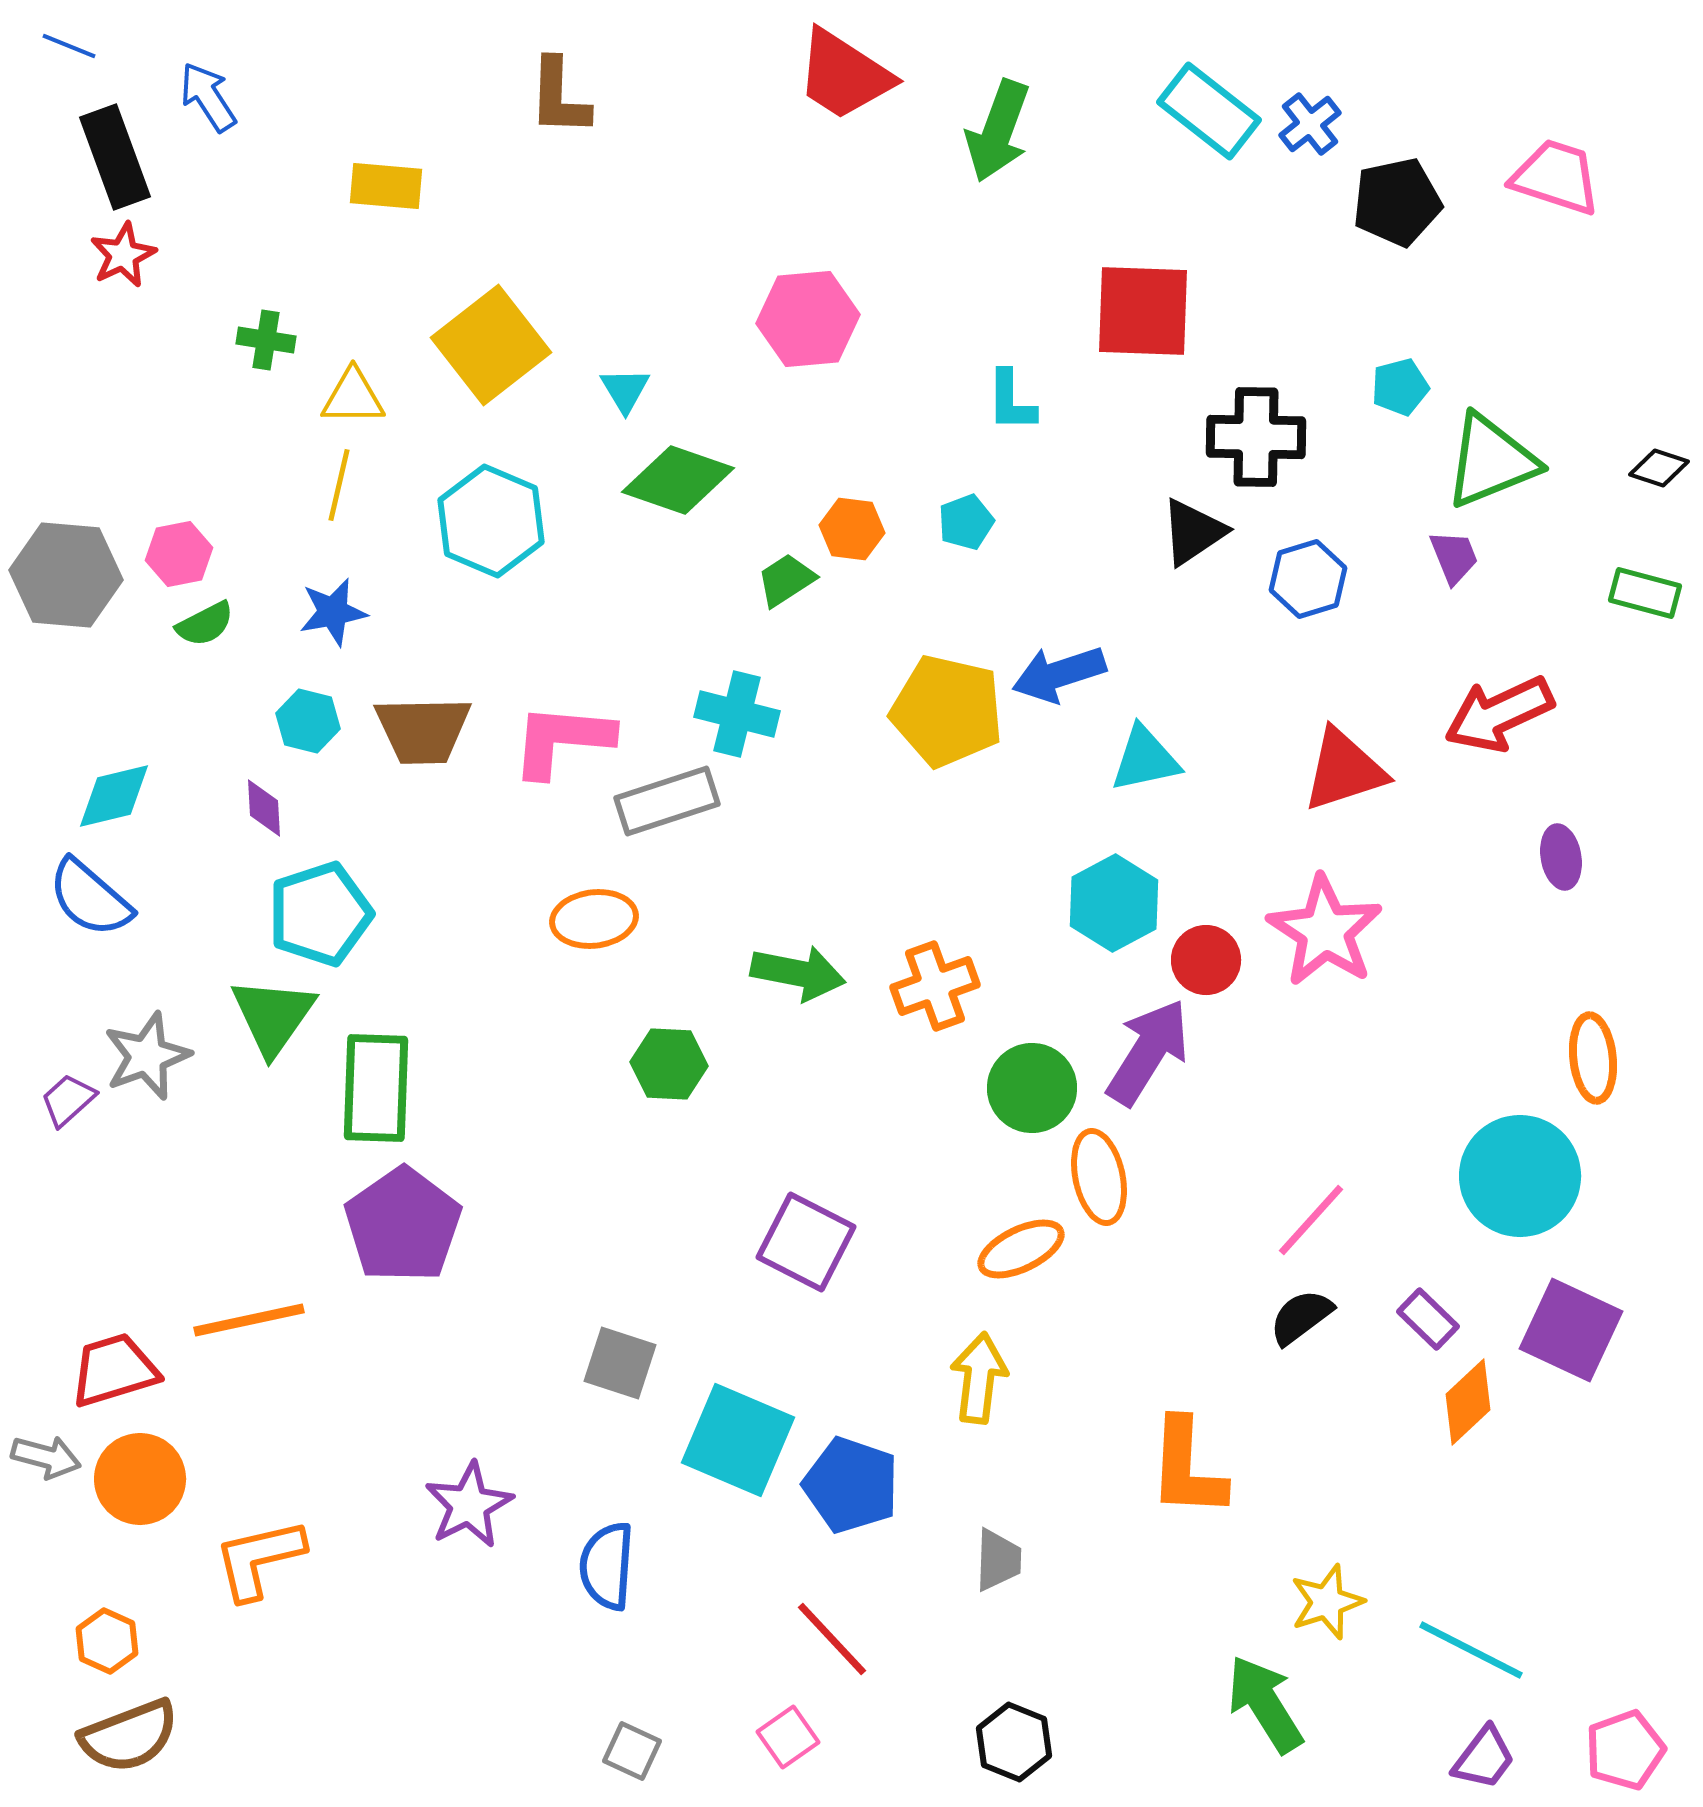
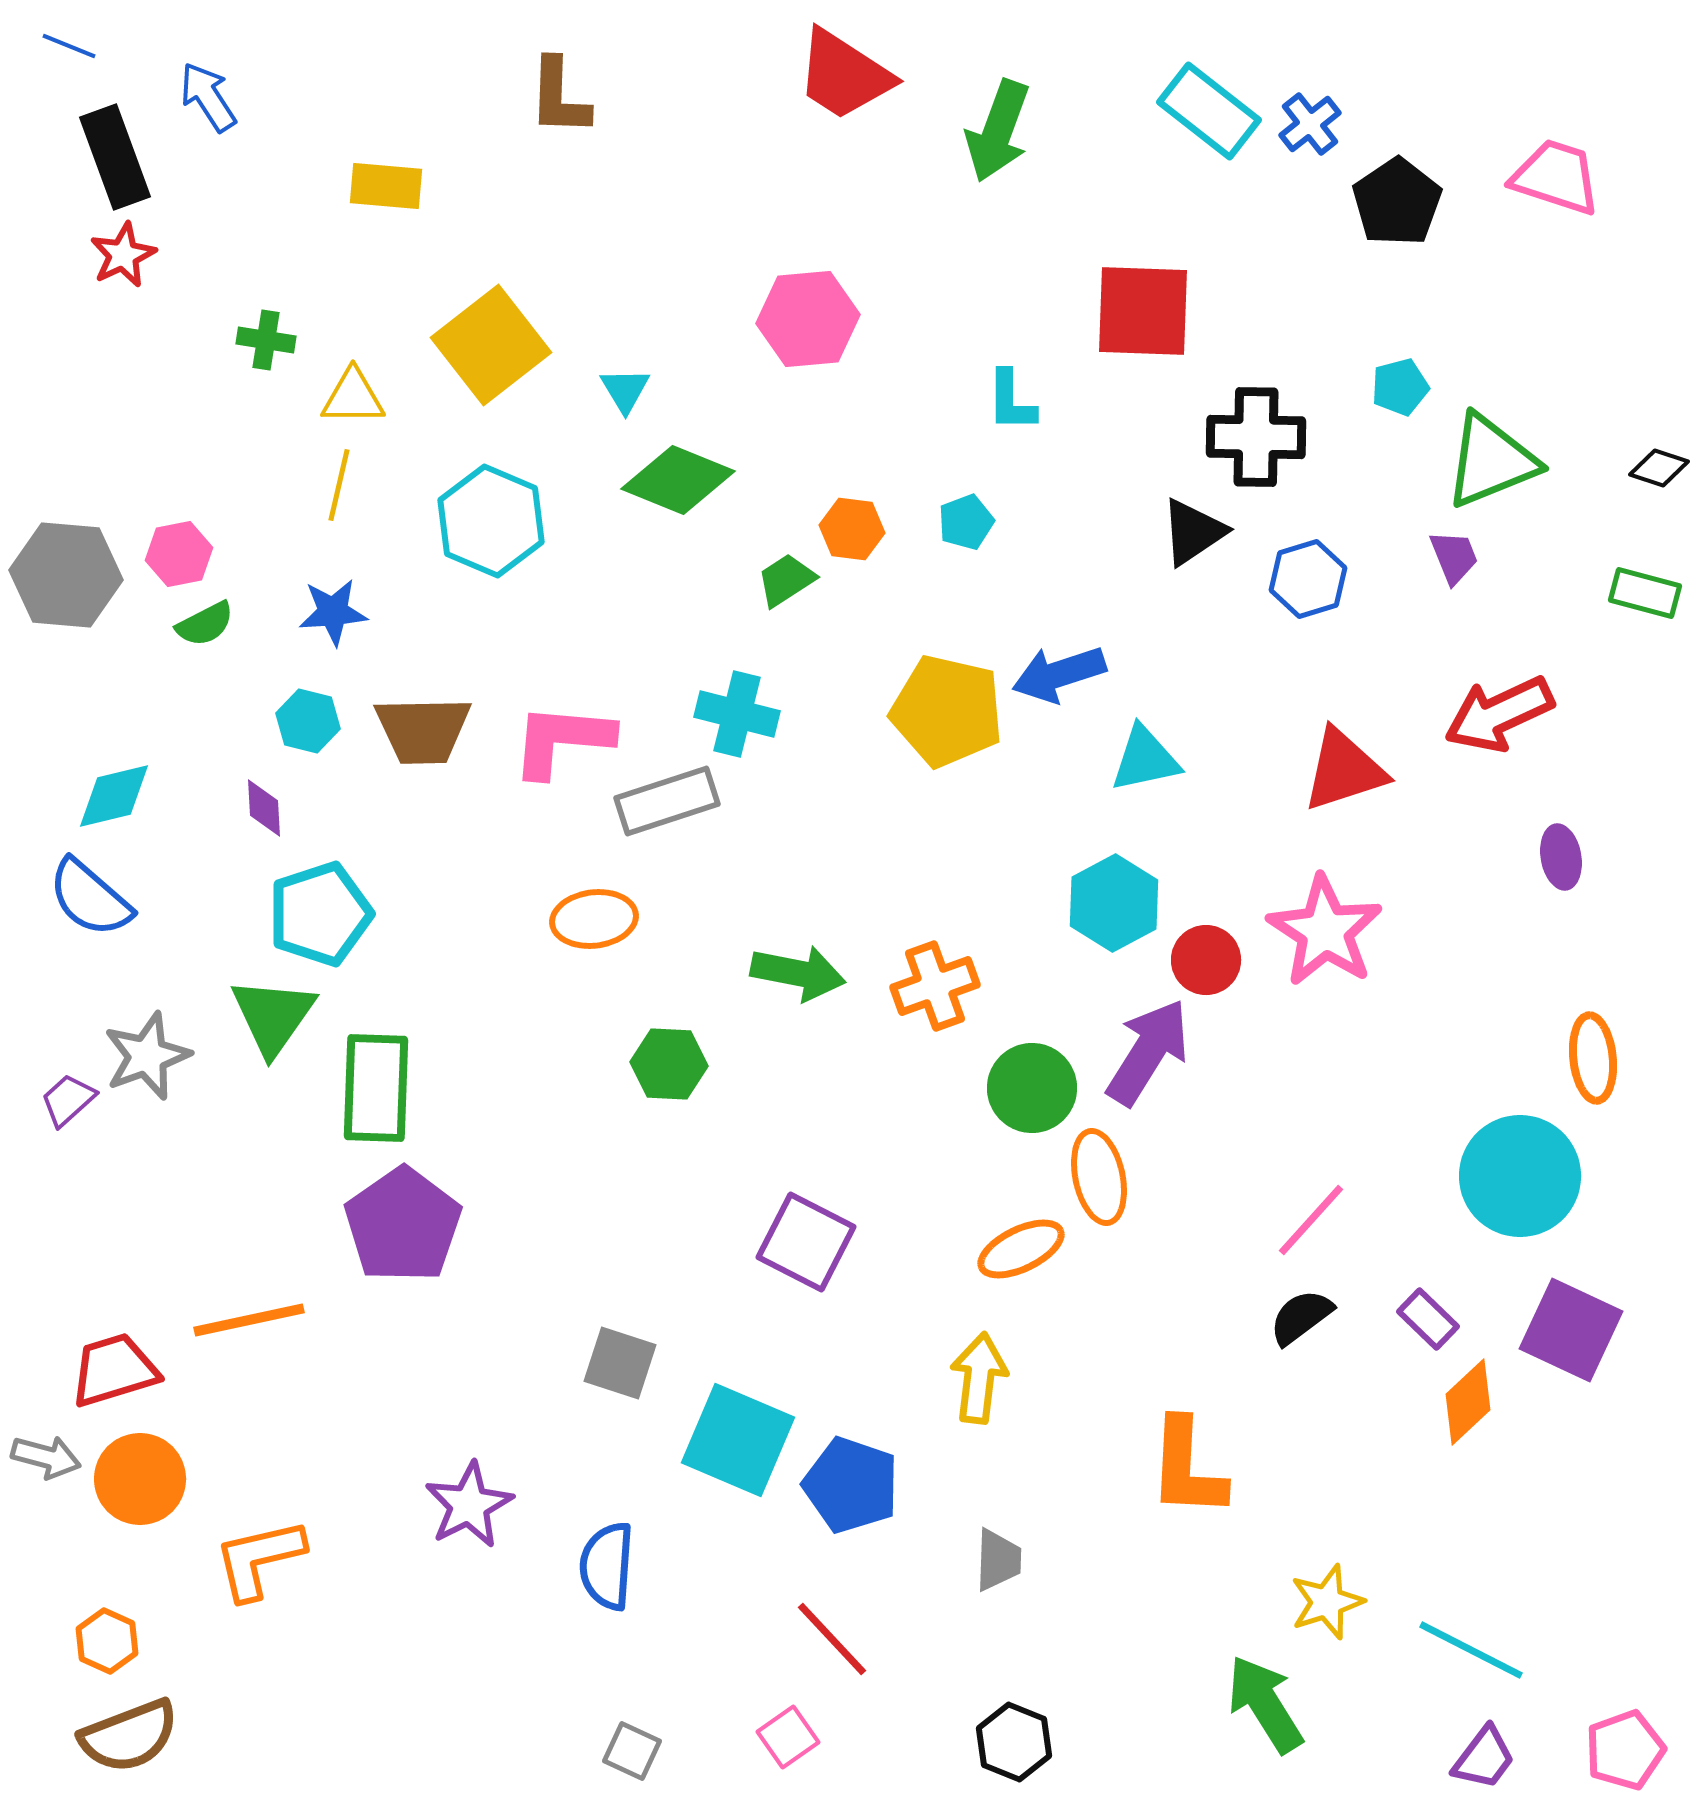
black pentagon at (1397, 202): rotated 22 degrees counterclockwise
green diamond at (678, 480): rotated 3 degrees clockwise
blue star at (333, 612): rotated 6 degrees clockwise
